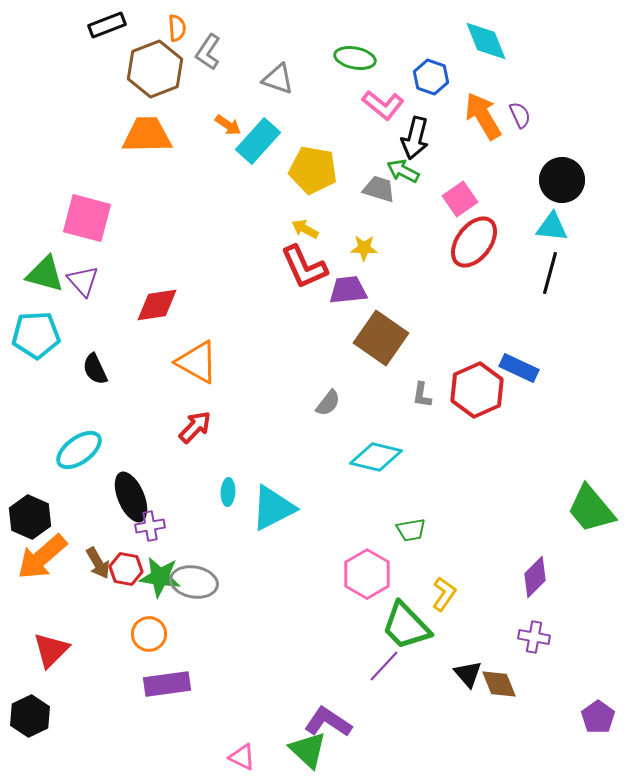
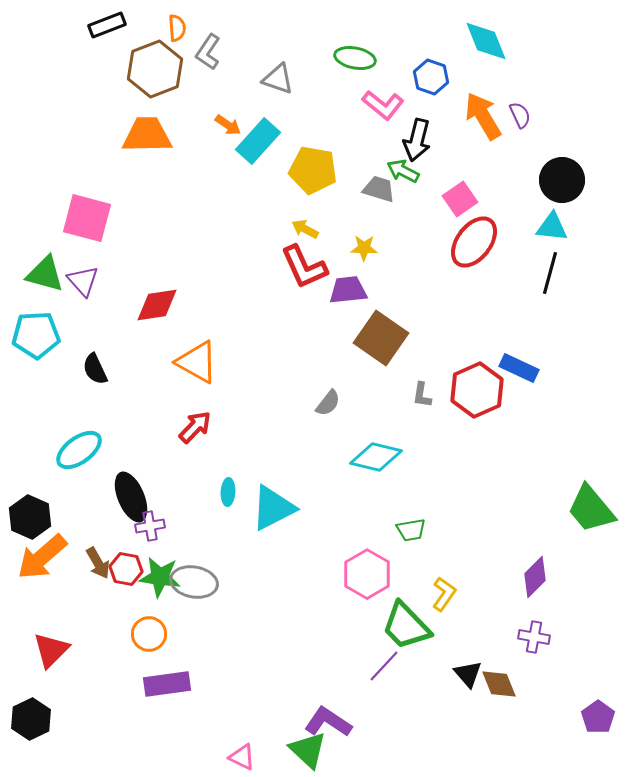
black arrow at (415, 138): moved 2 px right, 2 px down
black hexagon at (30, 716): moved 1 px right, 3 px down
